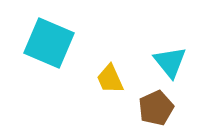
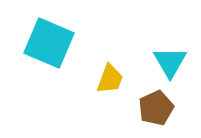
cyan triangle: rotated 9 degrees clockwise
yellow trapezoid: rotated 136 degrees counterclockwise
